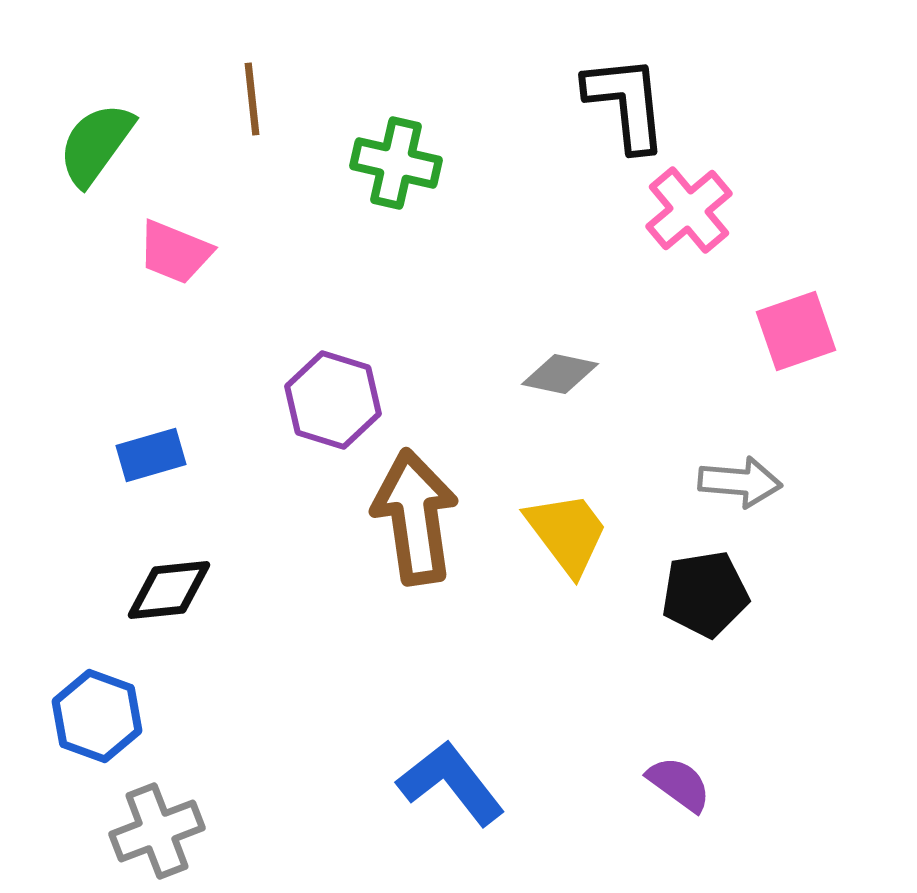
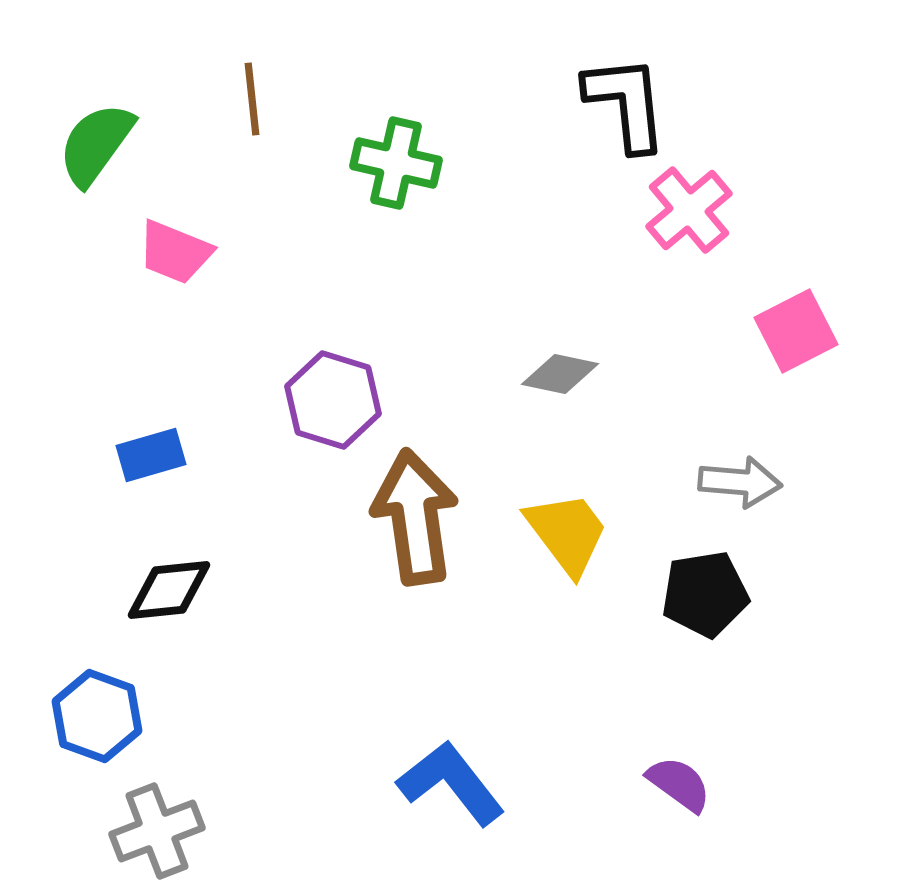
pink square: rotated 8 degrees counterclockwise
